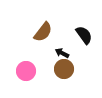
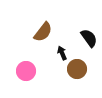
black semicircle: moved 5 px right, 3 px down
black arrow: rotated 40 degrees clockwise
brown circle: moved 13 px right
